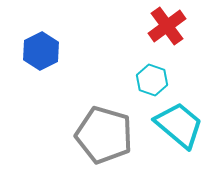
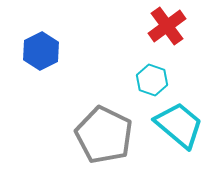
gray pentagon: rotated 10 degrees clockwise
